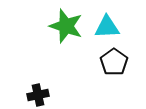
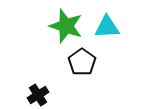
black pentagon: moved 32 px left
black cross: rotated 20 degrees counterclockwise
